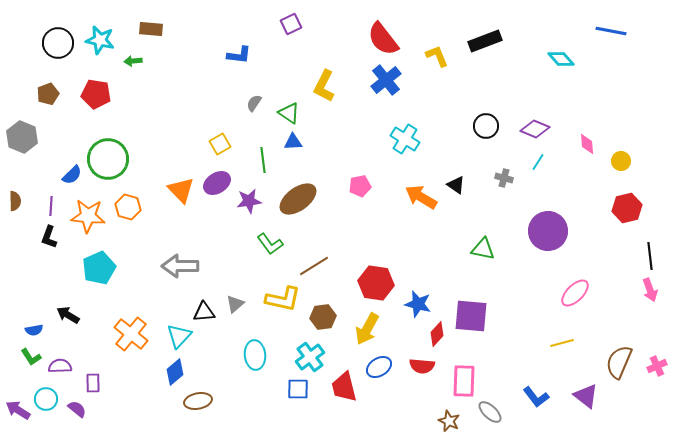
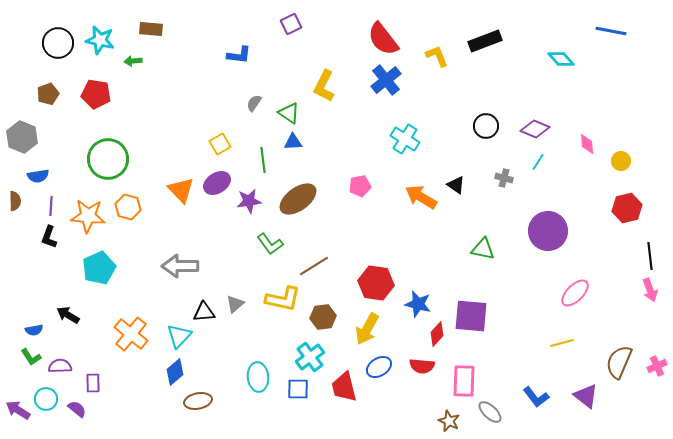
blue semicircle at (72, 175): moved 34 px left, 1 px down; rotated 35 degrees clockwise
cyan ellipse at (255, 355): moved 3 px right, 22 px down
